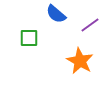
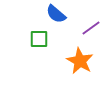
purple line: moved 1 px right, 3 px down
green square: moved 10 px right, 1 px down
